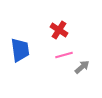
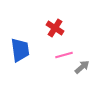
red cross: moved 4 px left, 2 px up
